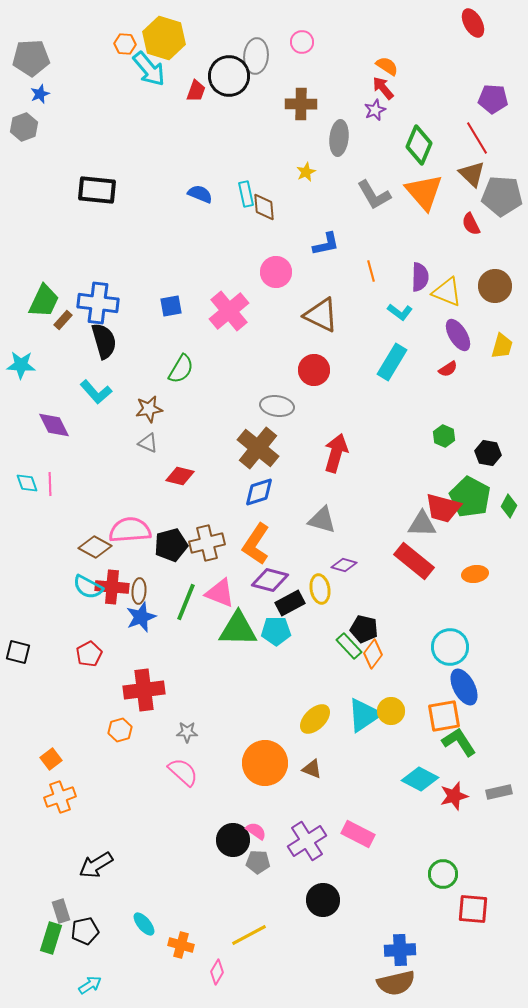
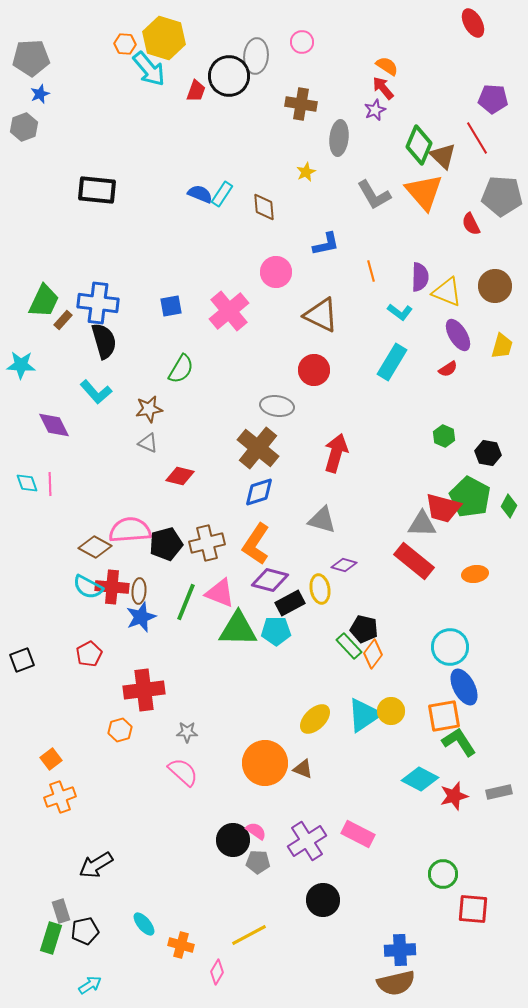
brown cross at (301, 104): rotated 8 degrees clockwise
brown triangle at (472, 174): moved 29 px left, 18 px up
cyan rectangle at (246, 194): moved 24 px left; rotated 45 degrees clockwise
black pentagon at (171, 545): moved 5 px left, 1 px up
black square at (18, 652): moved 4 px right, 8 px down; rotated 35 degrees counterclockwise
brown triangle at (312, 769): moved 9 px left
